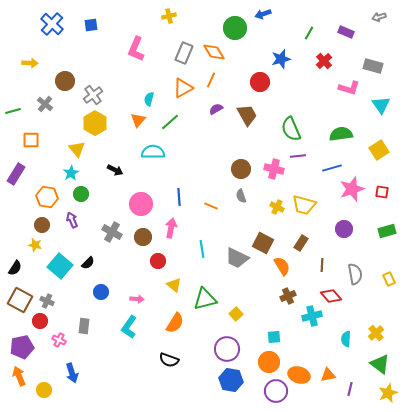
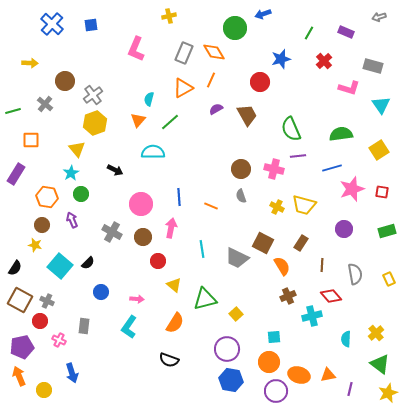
yellow hexagon at (95, 123): rotated 10 degrees clockwise
